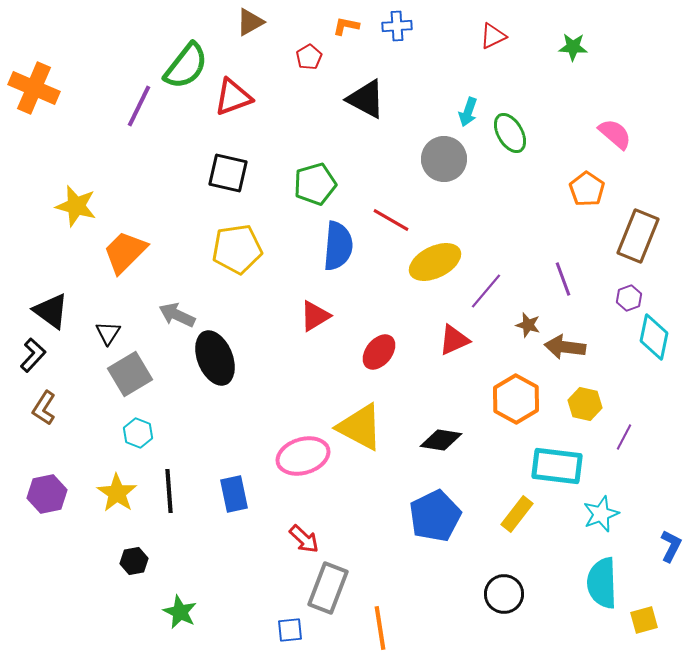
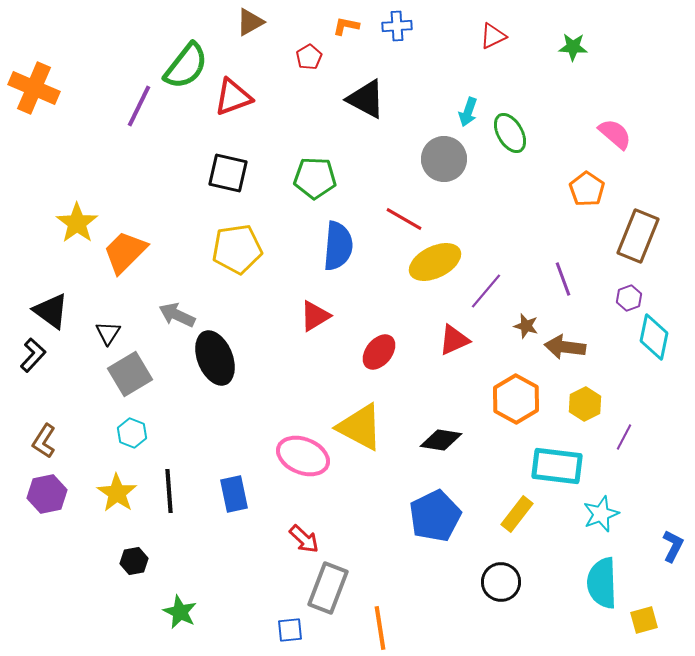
green pentagon at (315, 184): moved 6 px up; rotated 18 degrees clockwise
yellow star at (76, 206): moved 1 px right, 17 px down; rotated 21 degrees clockwise
red line at (391, 220): moved 13 px right, 1 px up
brown star at (528, 325): moved 2 px left, 1 px down
yellow hexagon at (585, 404): rotated 20 degrees clockwise
brown L-shape at (44, 408): moved 33 px down
cyan hexagon at (138, 433): moved 6 px left
pink ellipse at (303, 456): rotated 39 degrees clockwise
blue L-shape at (671, 546): moved 2 px right
black circle at (504, 594): moved 3 px left, 12 px up
